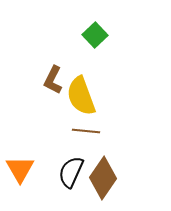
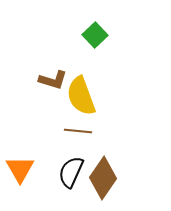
brown L-shape: rotated 100 degrees counterclockwise
brown line: moved 8 px left
